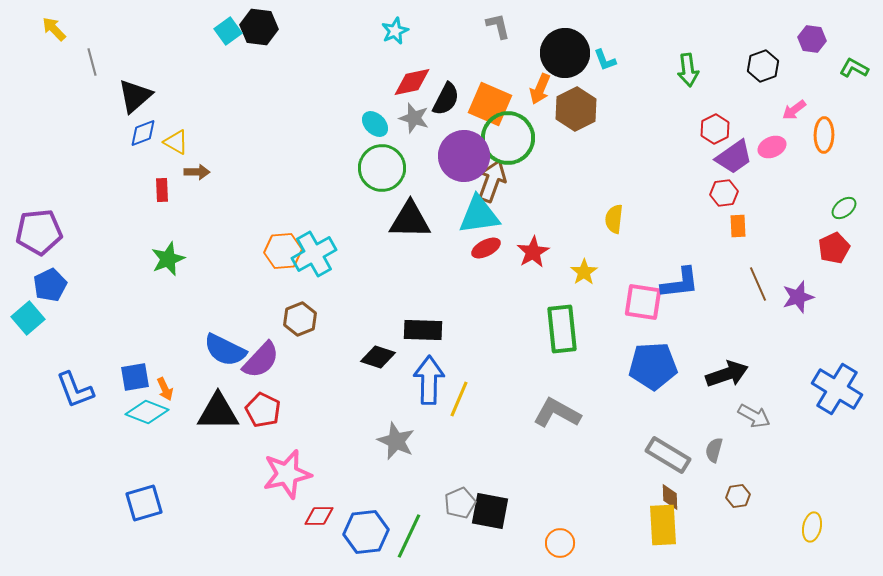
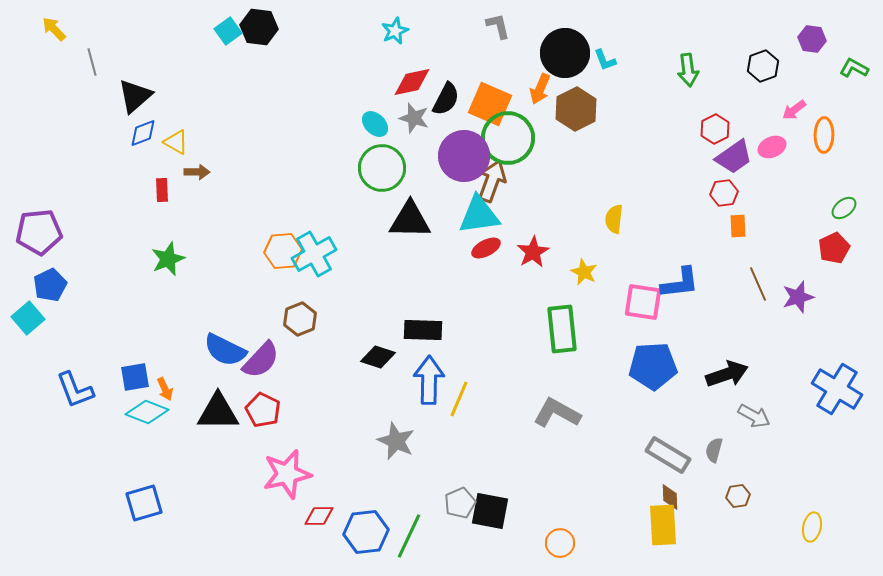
yellow star at (584, 272): rotated 12 degrees counterclockwise
